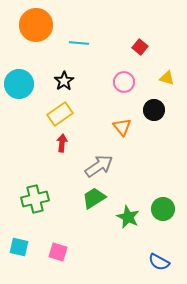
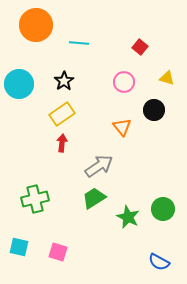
yellow rectangle: moved 2 px right
